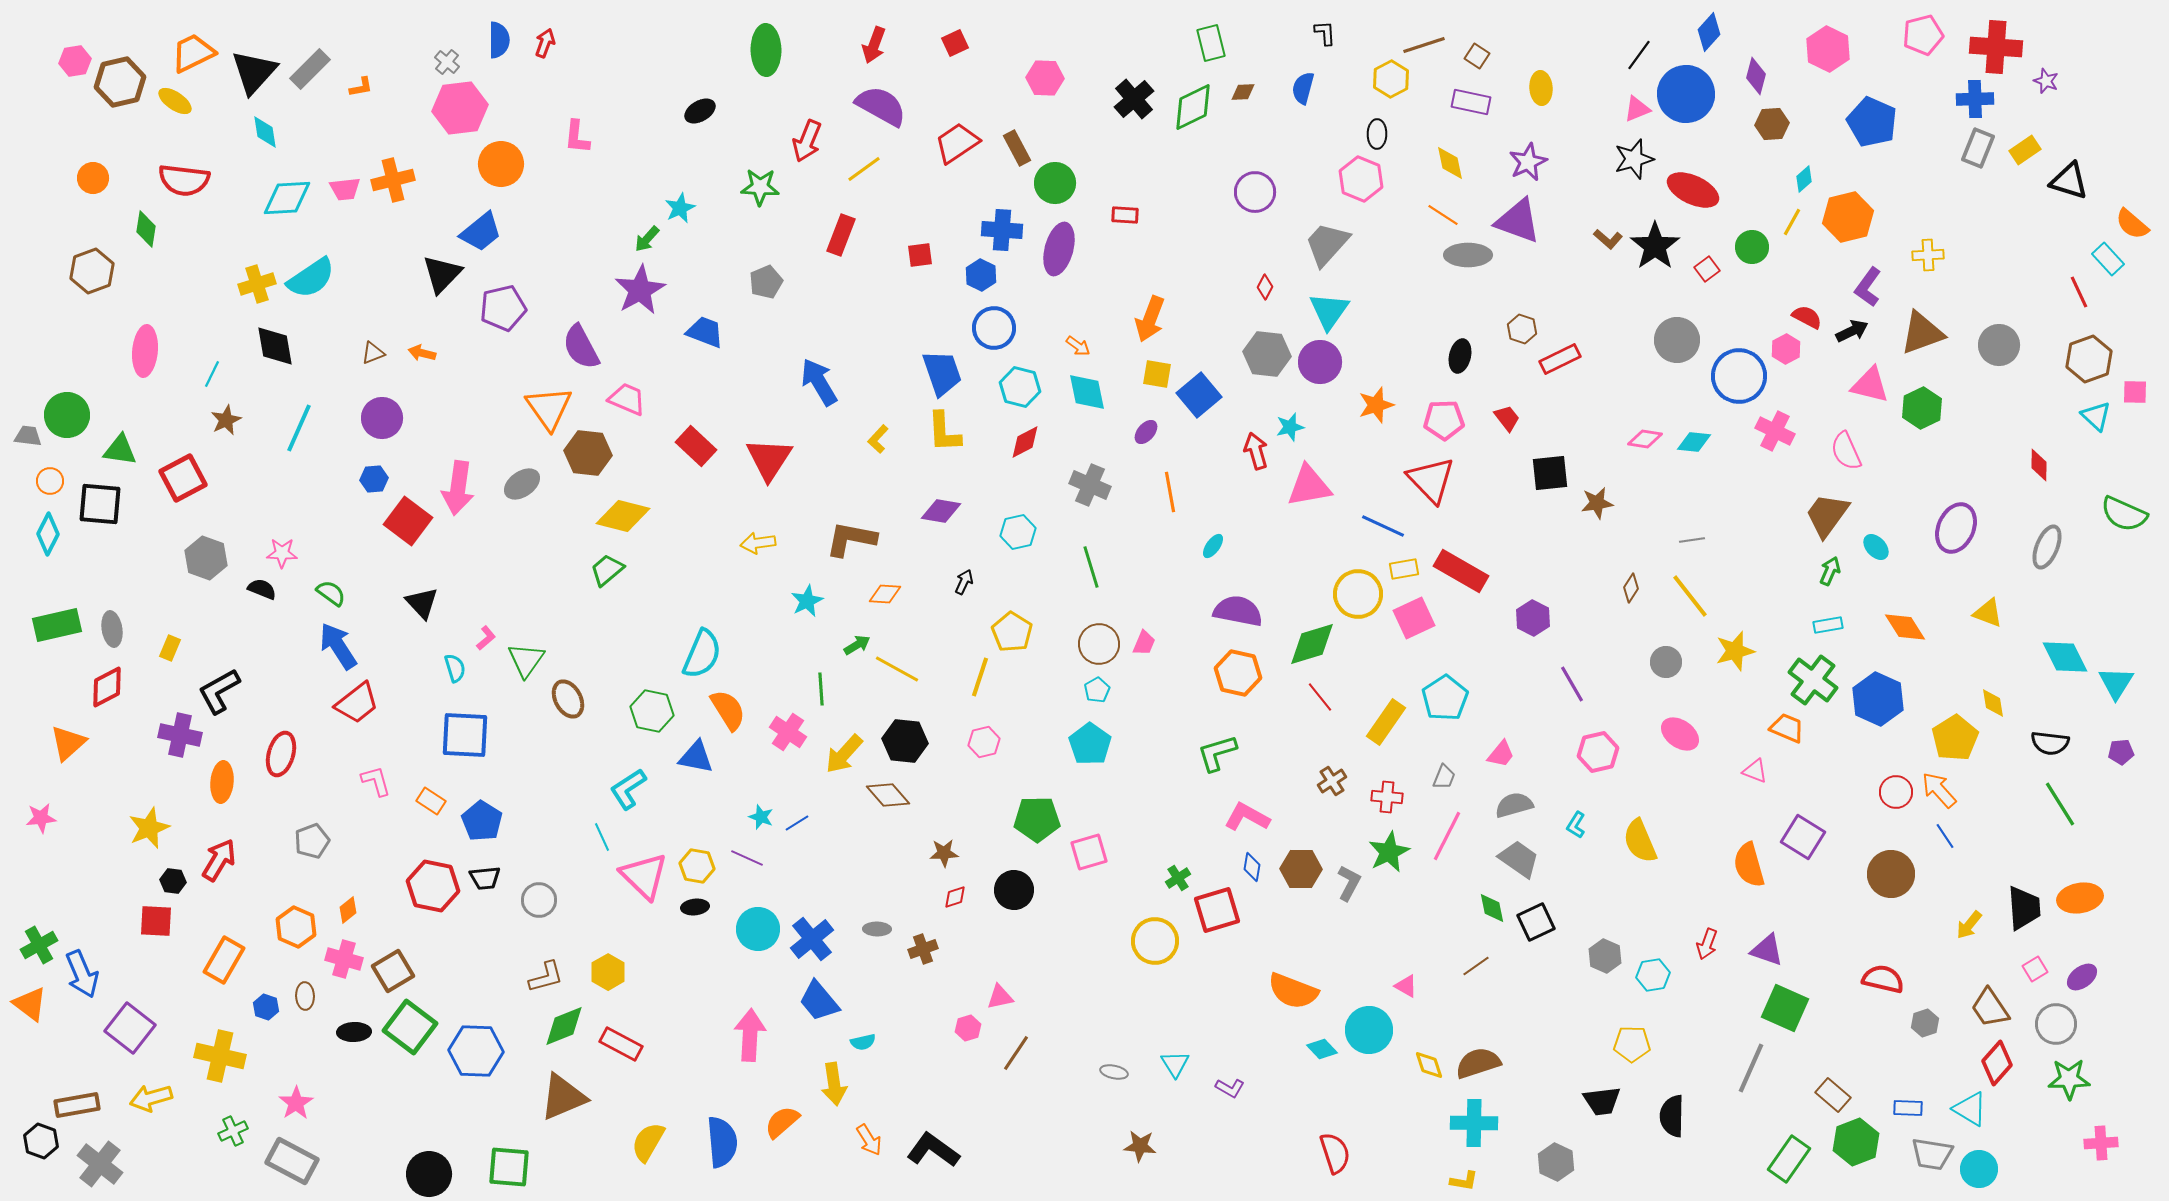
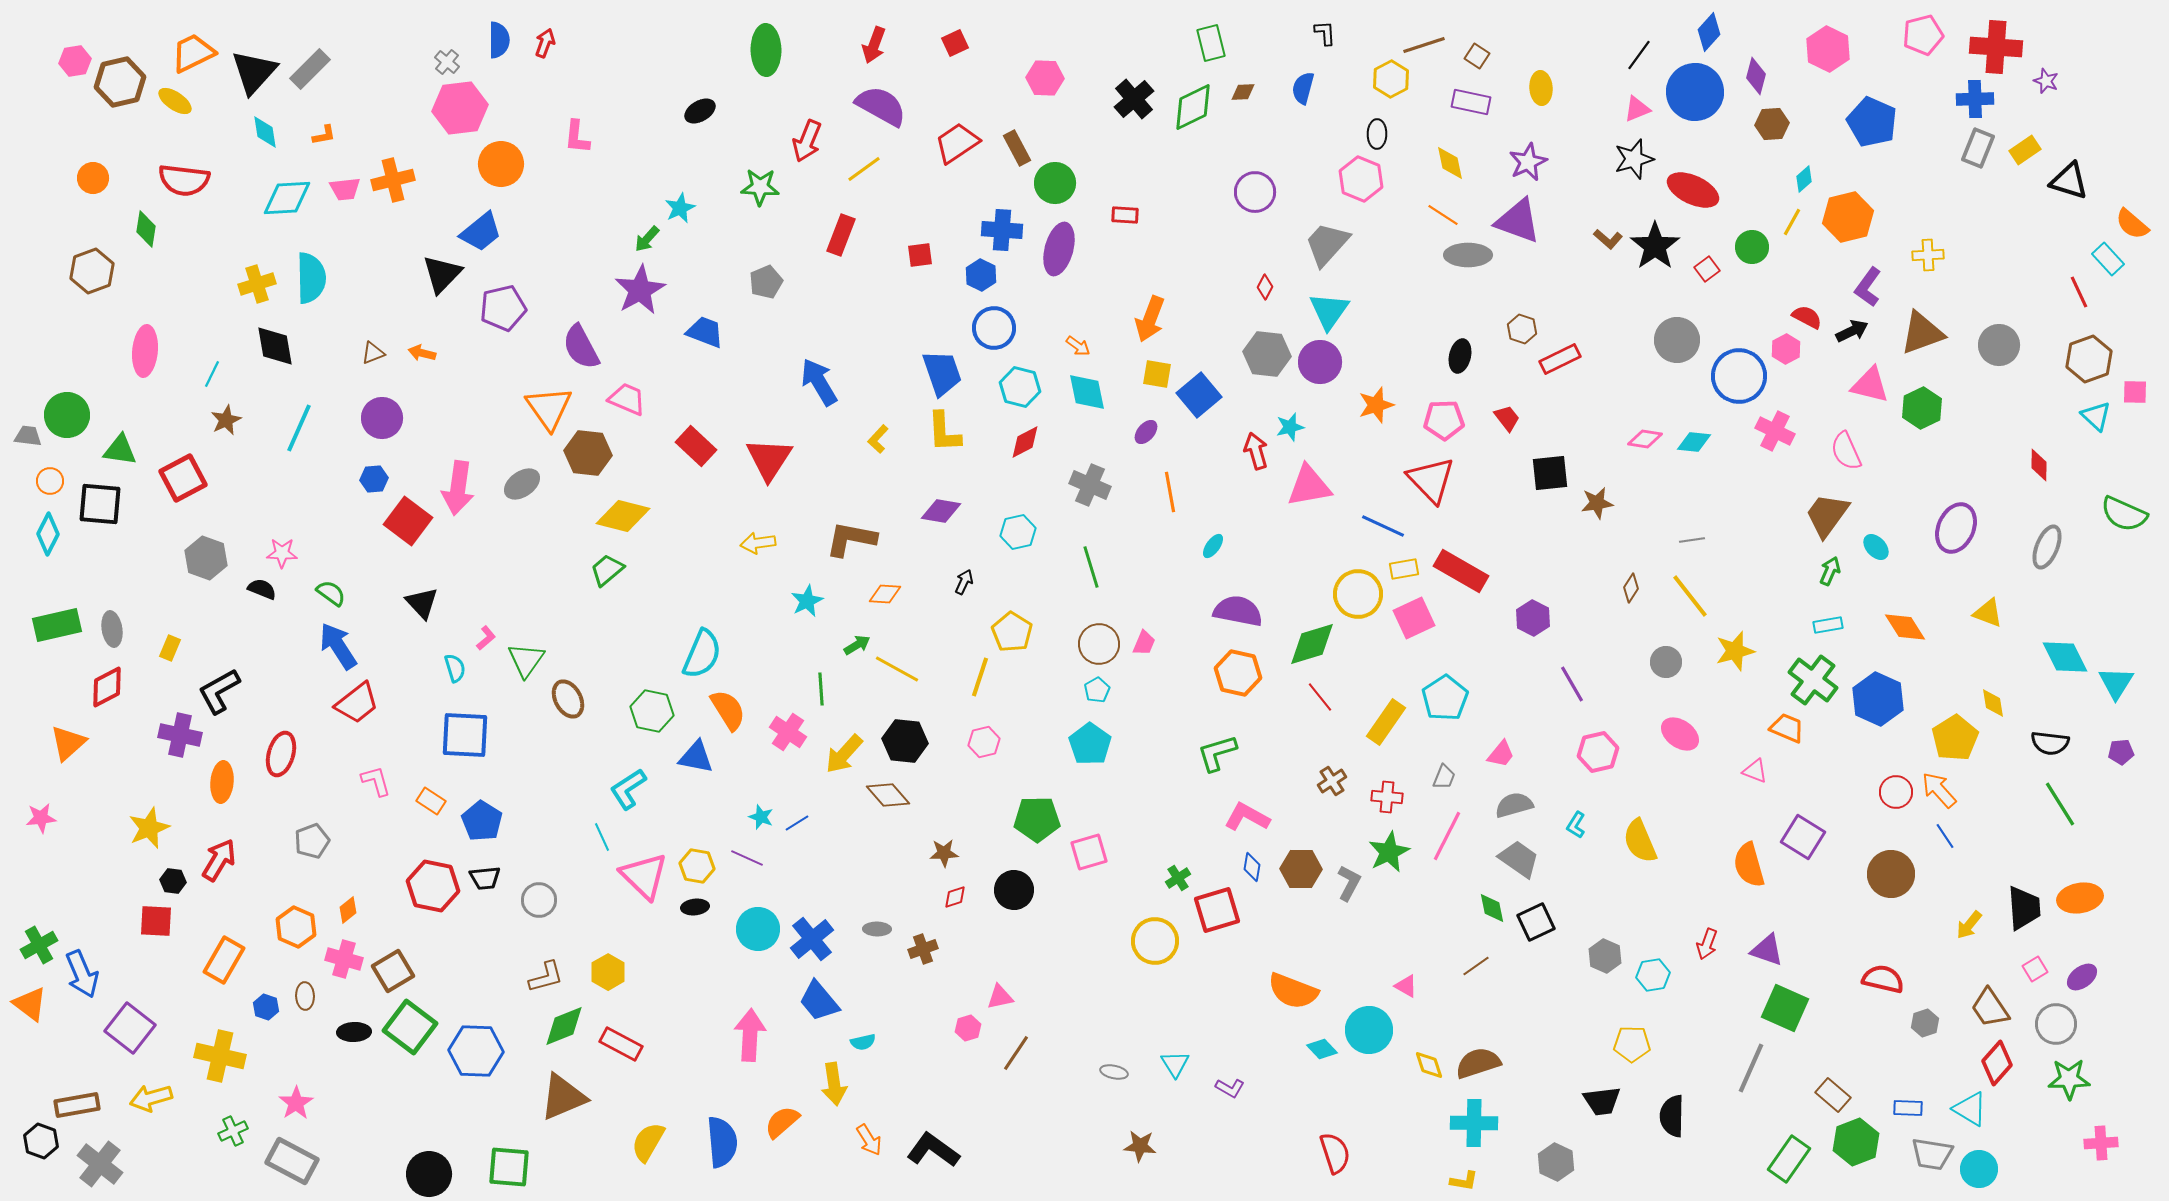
orange L-shape at (361, 87): moved 37 px left, 48 px down
blue circle at (1686, 94): moved 9 px right, 2 px up
cyan semicircle at (311, 278): rotated 57 degrees counterclockwise
